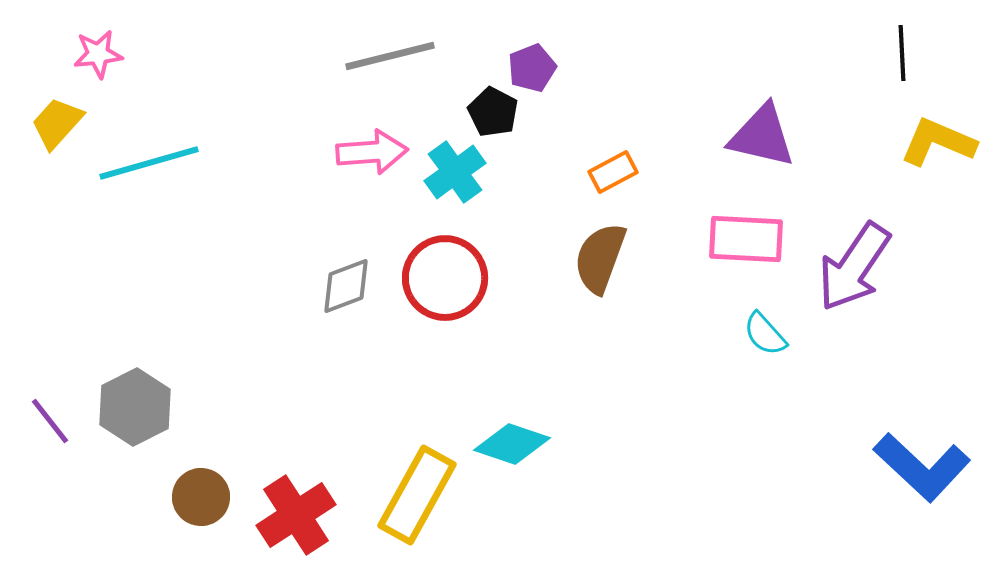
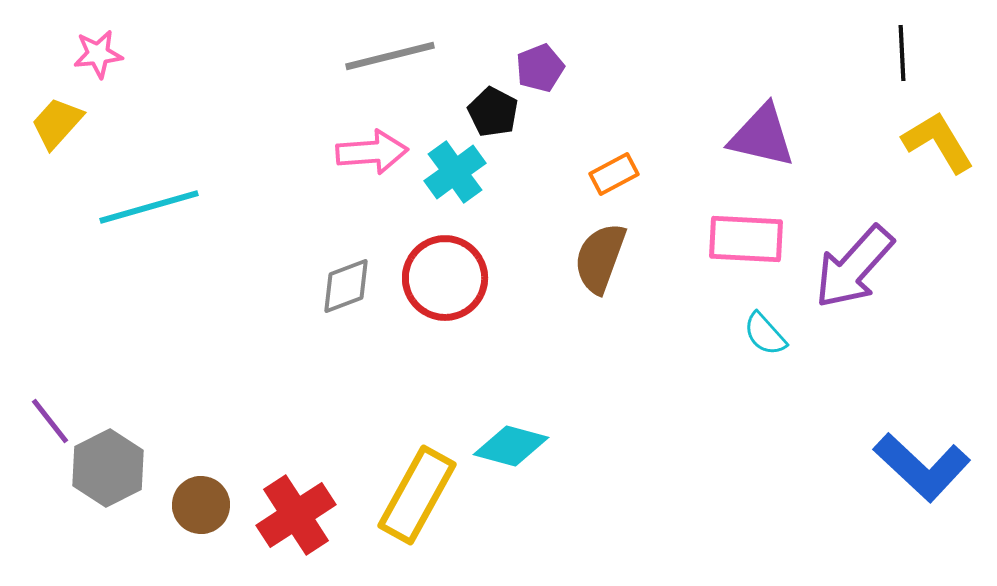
purple pentagon: moved 8 px right
yellow L-shape: rotated 36 degrees clockwise
cyan line: moved 44 px down
orange rectangle: moved 1 px right, 2 px down
purple arrow: rotated 8 degrees clockwise
gray hexagon: moved 27 px left, 61 px down
cyan diamond: moved 1 px left, 2 px down; rotated 4 degrees counterclockwise
brown circle: moved 8 px down
